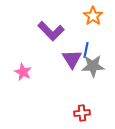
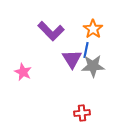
orange star: moved 13 px down
